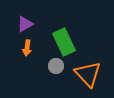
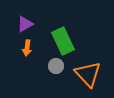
green rectangle: moved 1 px left, 1 px up
